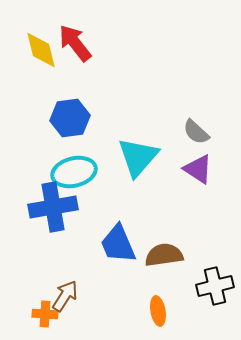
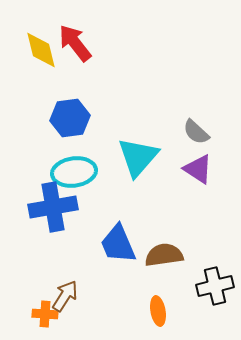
cyan ellipse: rotated 6 degrees clockwise
